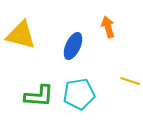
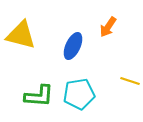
orange arrow: rotated 130 degrees counterclockwise
